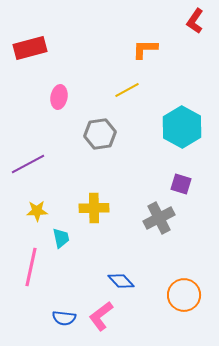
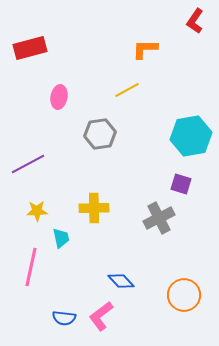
cyan hexagon: moved 9 px right, 9 px down; rotated 21 degrees clockwise
